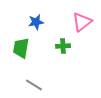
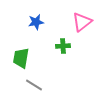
green trapezoid: moved 10 px down
